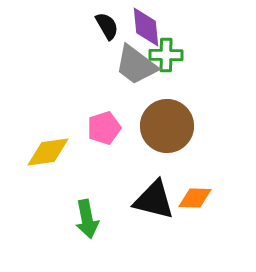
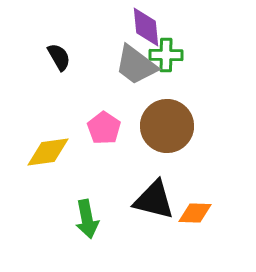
black semicircle: moved 48 px left, 31 px down
pink pentagon: rotated 20 degrees counterclockwise
orange diamond: moved 15 px down
